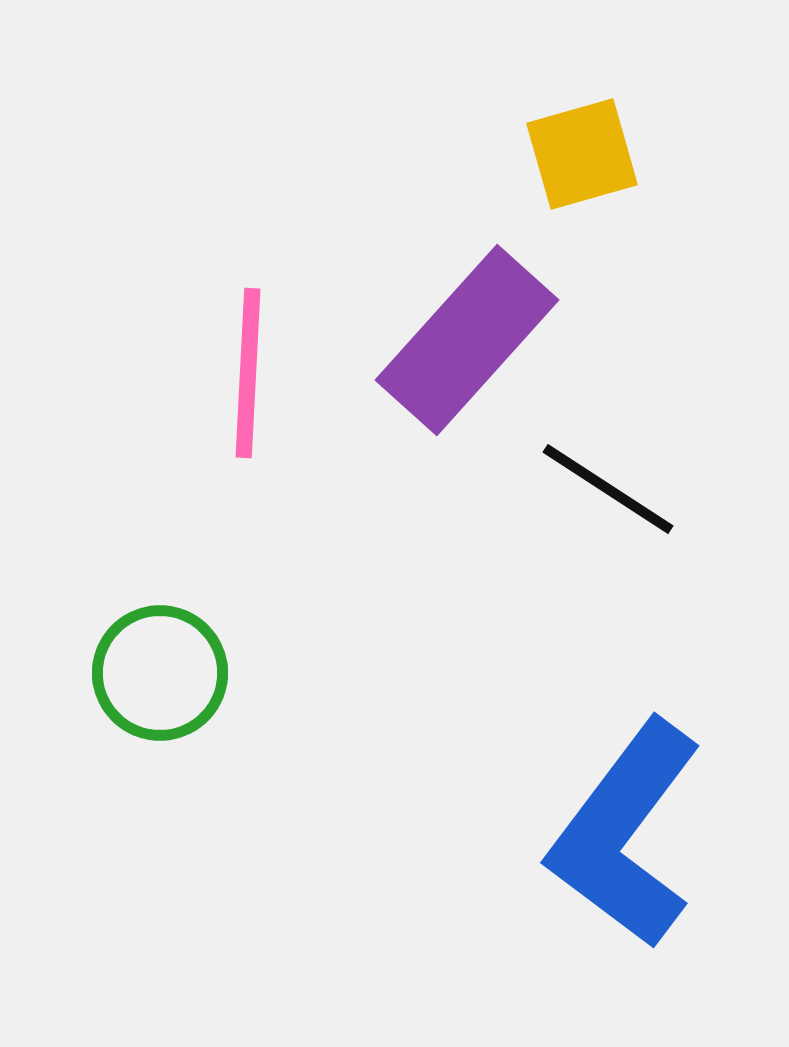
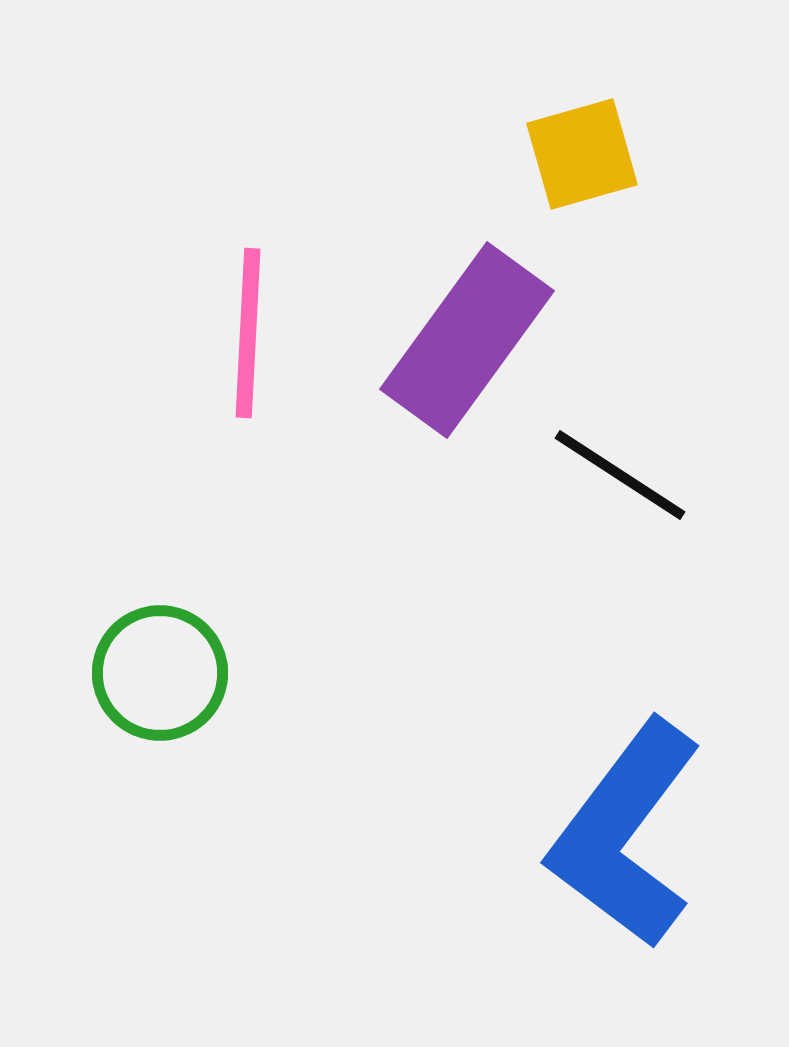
purple rectangle: rotated 6 degrees counterclockwise
pink line: moved 40 px up
black line: moved 12 px right, 14 px up
